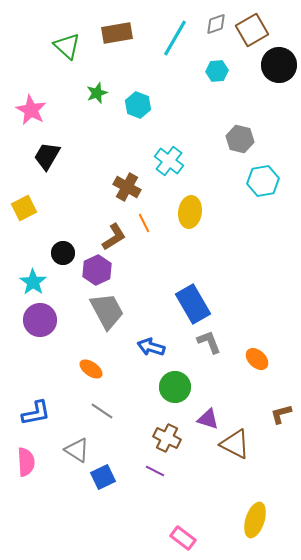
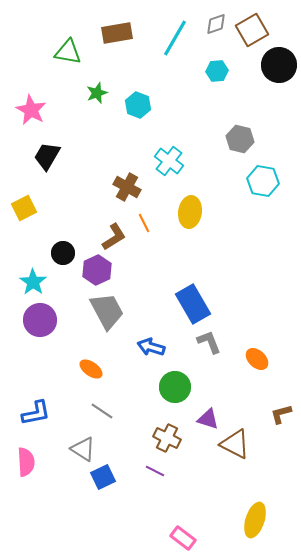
green triangle at (67, 46): moved 1 px right, 6 px down; rotated 32 degrees counterclockwise
cyan hexagon at (263, 181): rotated 20 degrees clockwise
gray triangle at (77, 450): moved 6 px right, 1 px up
